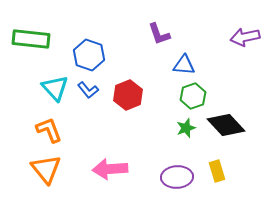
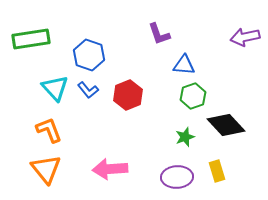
green rectangle: rotated 15 degrees counterclockwise
green star: moved 1 px left, 9 px down
